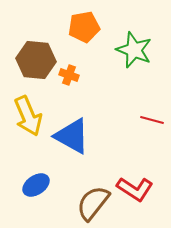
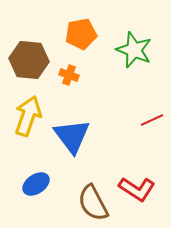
orange pentagon: moved 3 px left, 7 px down
brown hexagon: moved 7 px left
yellow arrow: rotated 138 degrees counterclockwise
red line: rotated 40 degrees counterclockwise
blue triangle: rotated 24 degrees clockwise
blue ellipse: moved 1 px up
red L-shape: moved 2 px right
brown semicircle: rotated 66 degrees counterclockwise
